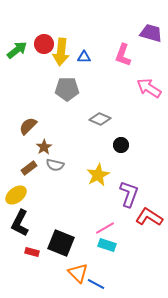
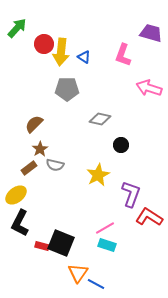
green arrow: moved 22 px up; rotated 10 degrees counterclockwise
blue triangle: rotated 32 degrees clockwise
pink arrow: rotated 15 degrees counterclockwise
gray diamond: rotated 10 degrees counterclockwise
brown semicircle: moved 6 px right, 2 px up
brown star: moved 4 px left, 2 px down
purple L-shape: moved 2 px right
red rectangle: moved 10 px right, 6 px up
orange triangle: rotated 20 degrees clockwise
